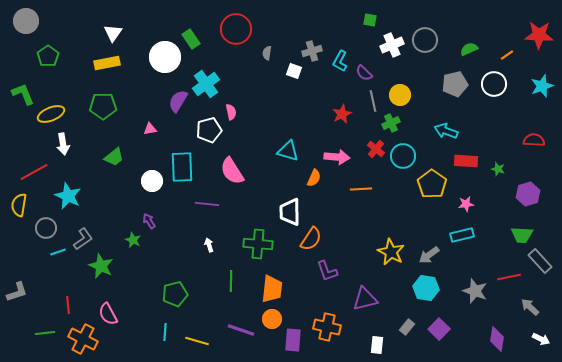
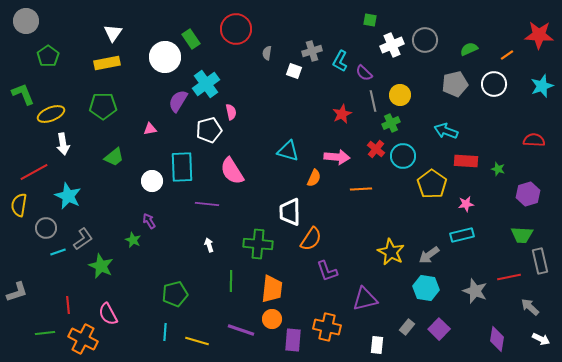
gray rectangle at (540, 261): rotated 30 degrees clockwise
